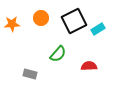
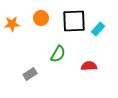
black square: rotated 25 degrees clockwise
cyan rectangle: rotated 16 degrees counterclockwise
green semicircle: rotated 12 degrees counterclockwise
gray rectangle: rotated 48 degrees counterclockwise
